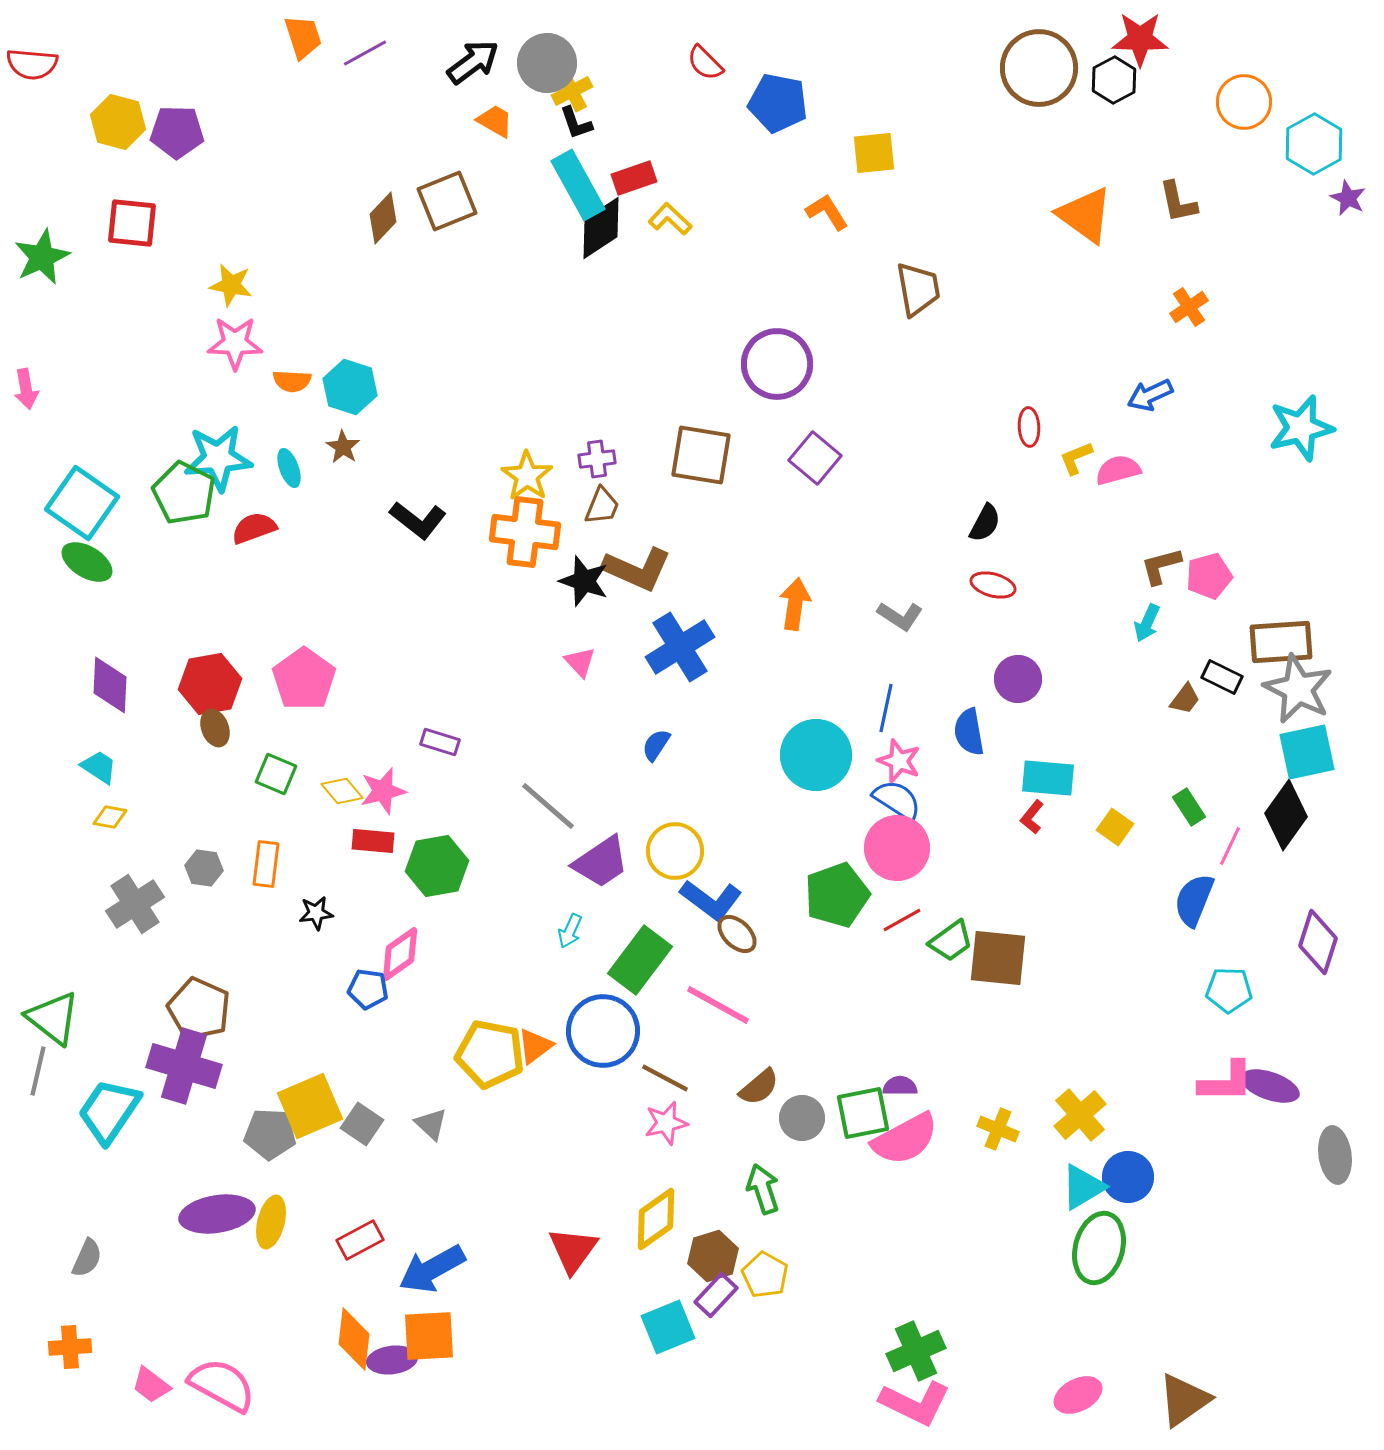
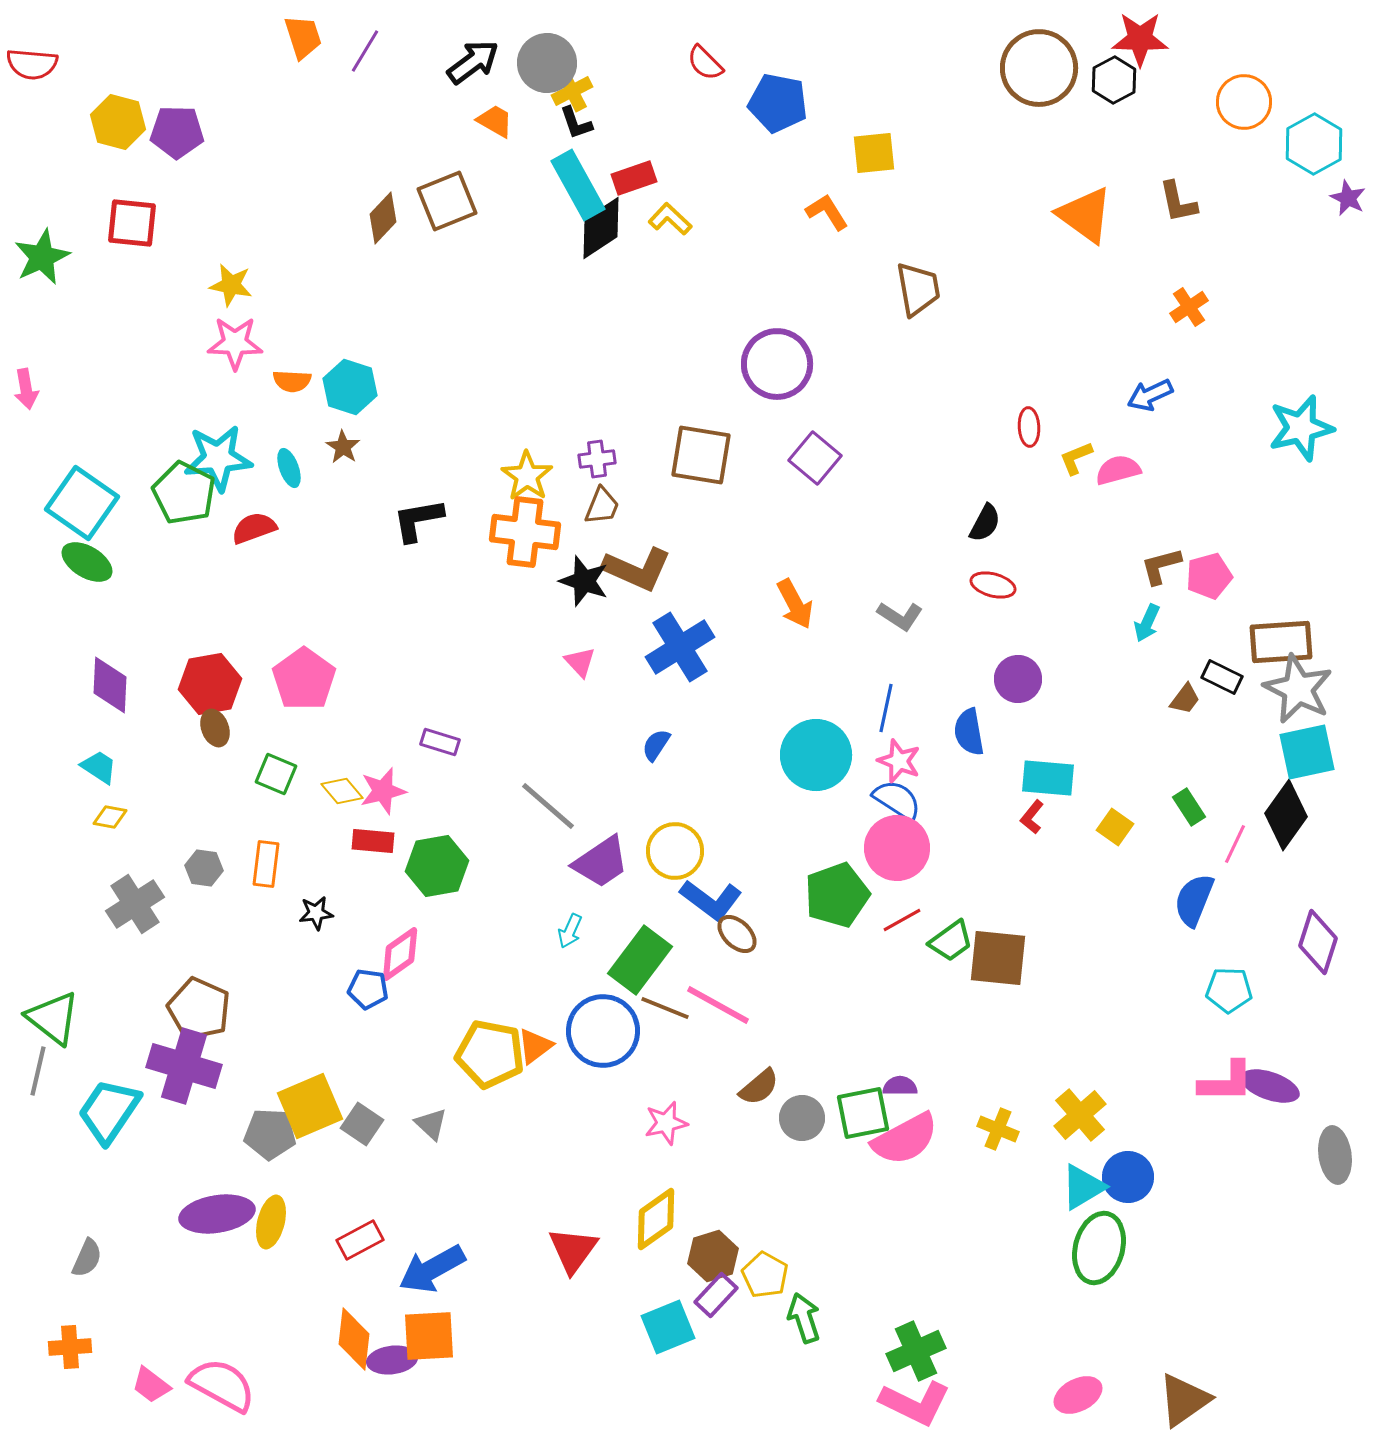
purple line at (365, 53): moved 2 px up; rotated 30 degrees counterclockwise
black L-shape at (418, 520): rotated 132 degrees clockwise
orange arrow at (795, 604): rotated 144 degrees clockwise
pink line at (1230, 846): moved 5 px right, 2 px up
brown line at (665, 1078): moved 70 px up; rotated 6 degrees counterclockwise
green arrow at (763, 1189): moved 41 px right, 129 px down
